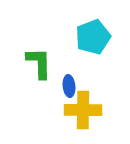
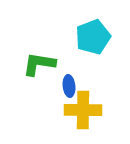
green L-shape: moved 1 px down; rotated 80 degrees counterclockwise
